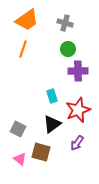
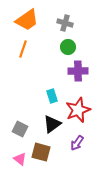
green circle: moved 2 px up
gray square: moved 2 px right
